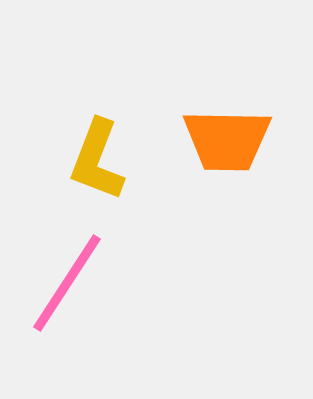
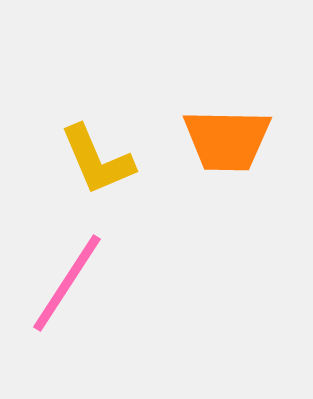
yellow L-shape: rotated 44 degrees counterclockwise
